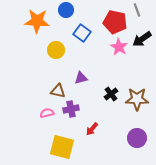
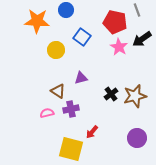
blue square: moved 4 px down
brown triangle: rotated 21 degrees clockwise
brown star: moved 2 px left, 3 px up; rotated 15 degrees counterclockwise
red arrow: moved 3 px down
yellow square: moved 9 px right, 2 px down
